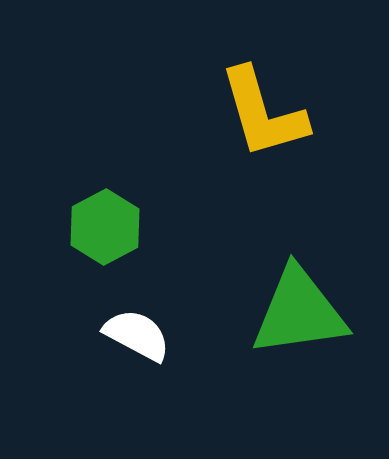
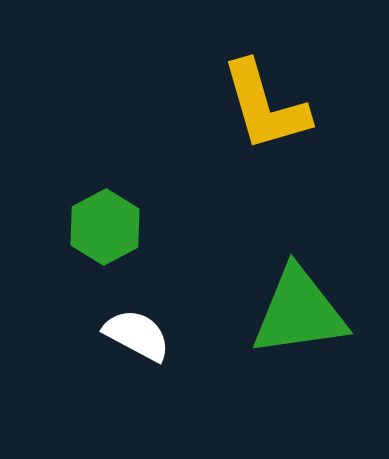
yellow L-shape: moved 2 px right, 7 px up
